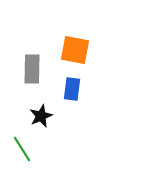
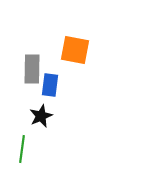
blue rectangle: moved 22 px left, 4 px up
green line: rotated 40 degrees clockwise
